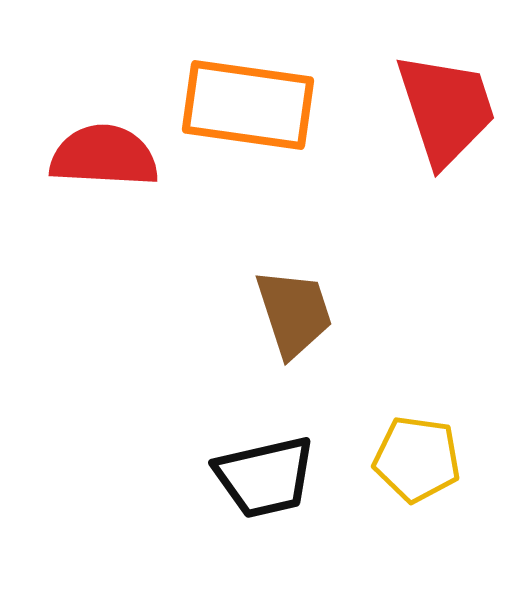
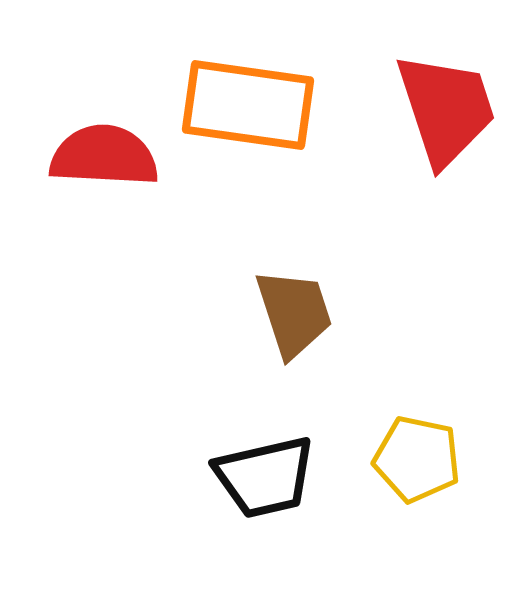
yellow pentagon: rotated 4 degrees clockwise
